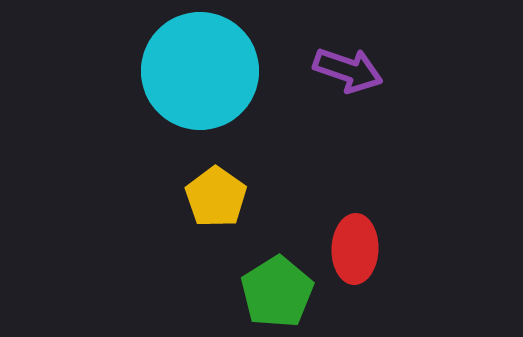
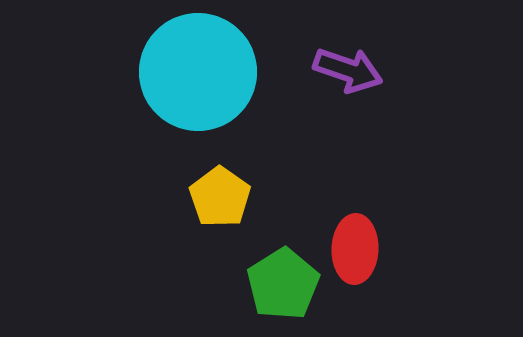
cyan circle: moved 2 px left, 1 px down
yellow pentagon: moved 4 px right
green pentagon: moved 6 px right, 8 px up
